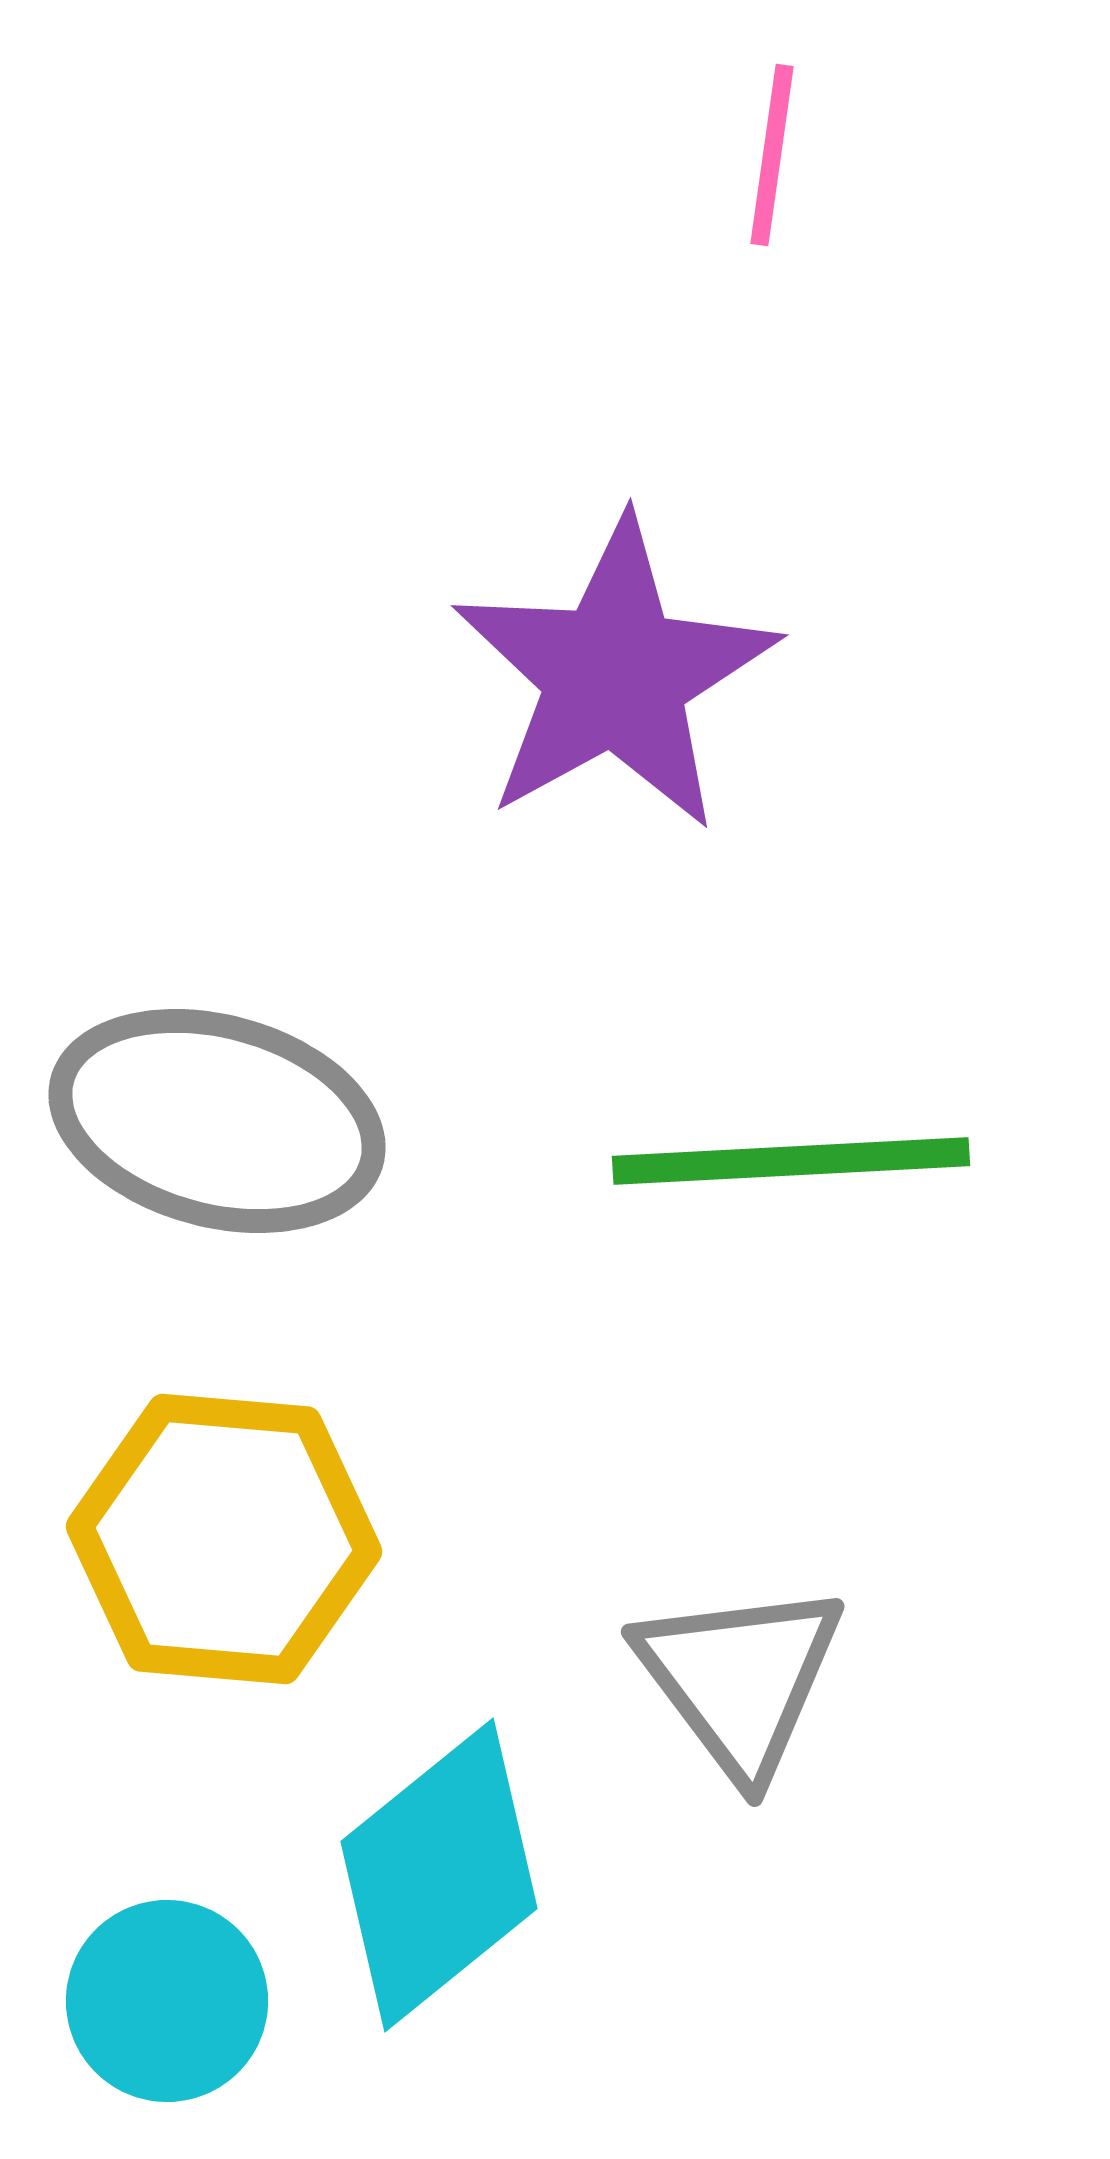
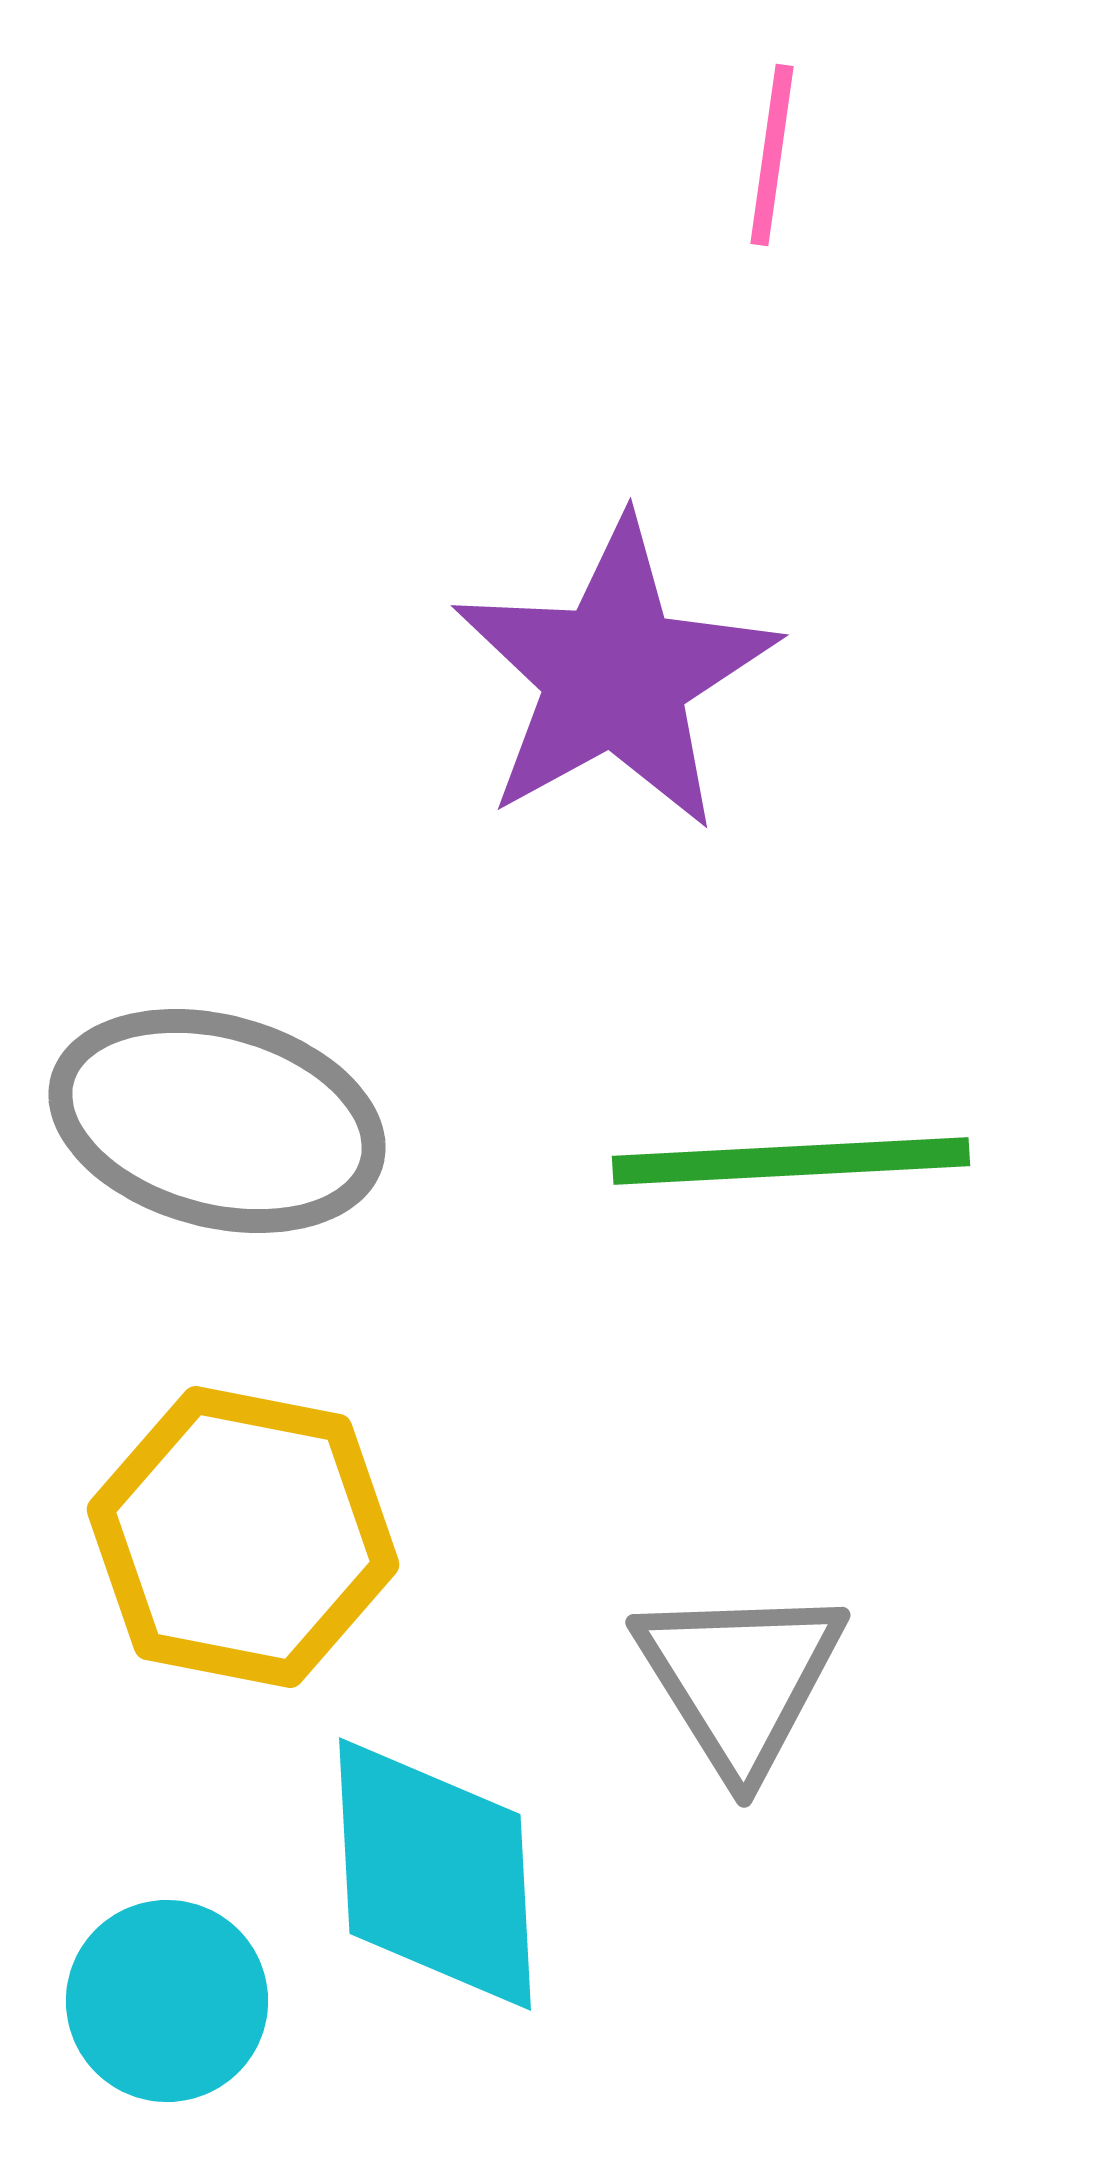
yellow hexagon: moved 19 px right, 2 px up; rotated 6 degrees clockwise
gray triangle: rotated 5 degrees clockwise
cyan diamond: moved 4 px left, 1 px up; rotated 54 degrees counterclockwise
